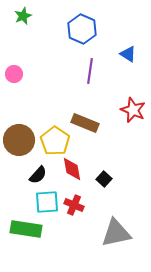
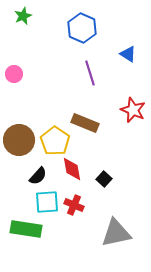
blue hexagon: moved 1 px up
purple line: moved 2 px down; rotated 25 degrees counterclockwise
black semicircle: moved 1 px down
